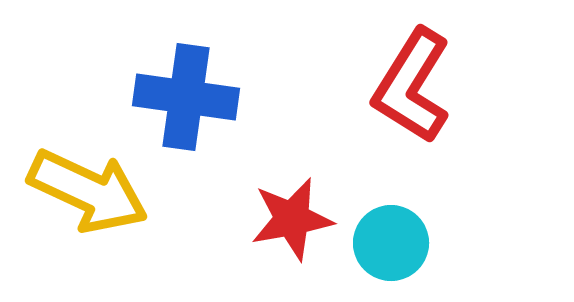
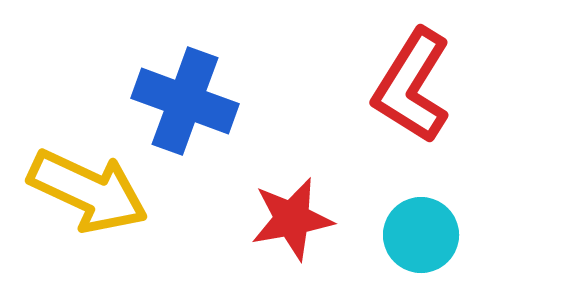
blue cross: moved 1 px left, 4 px down; rotated 12 degrees clockwise
cyan circle: moved 30 px right, 8 px up
